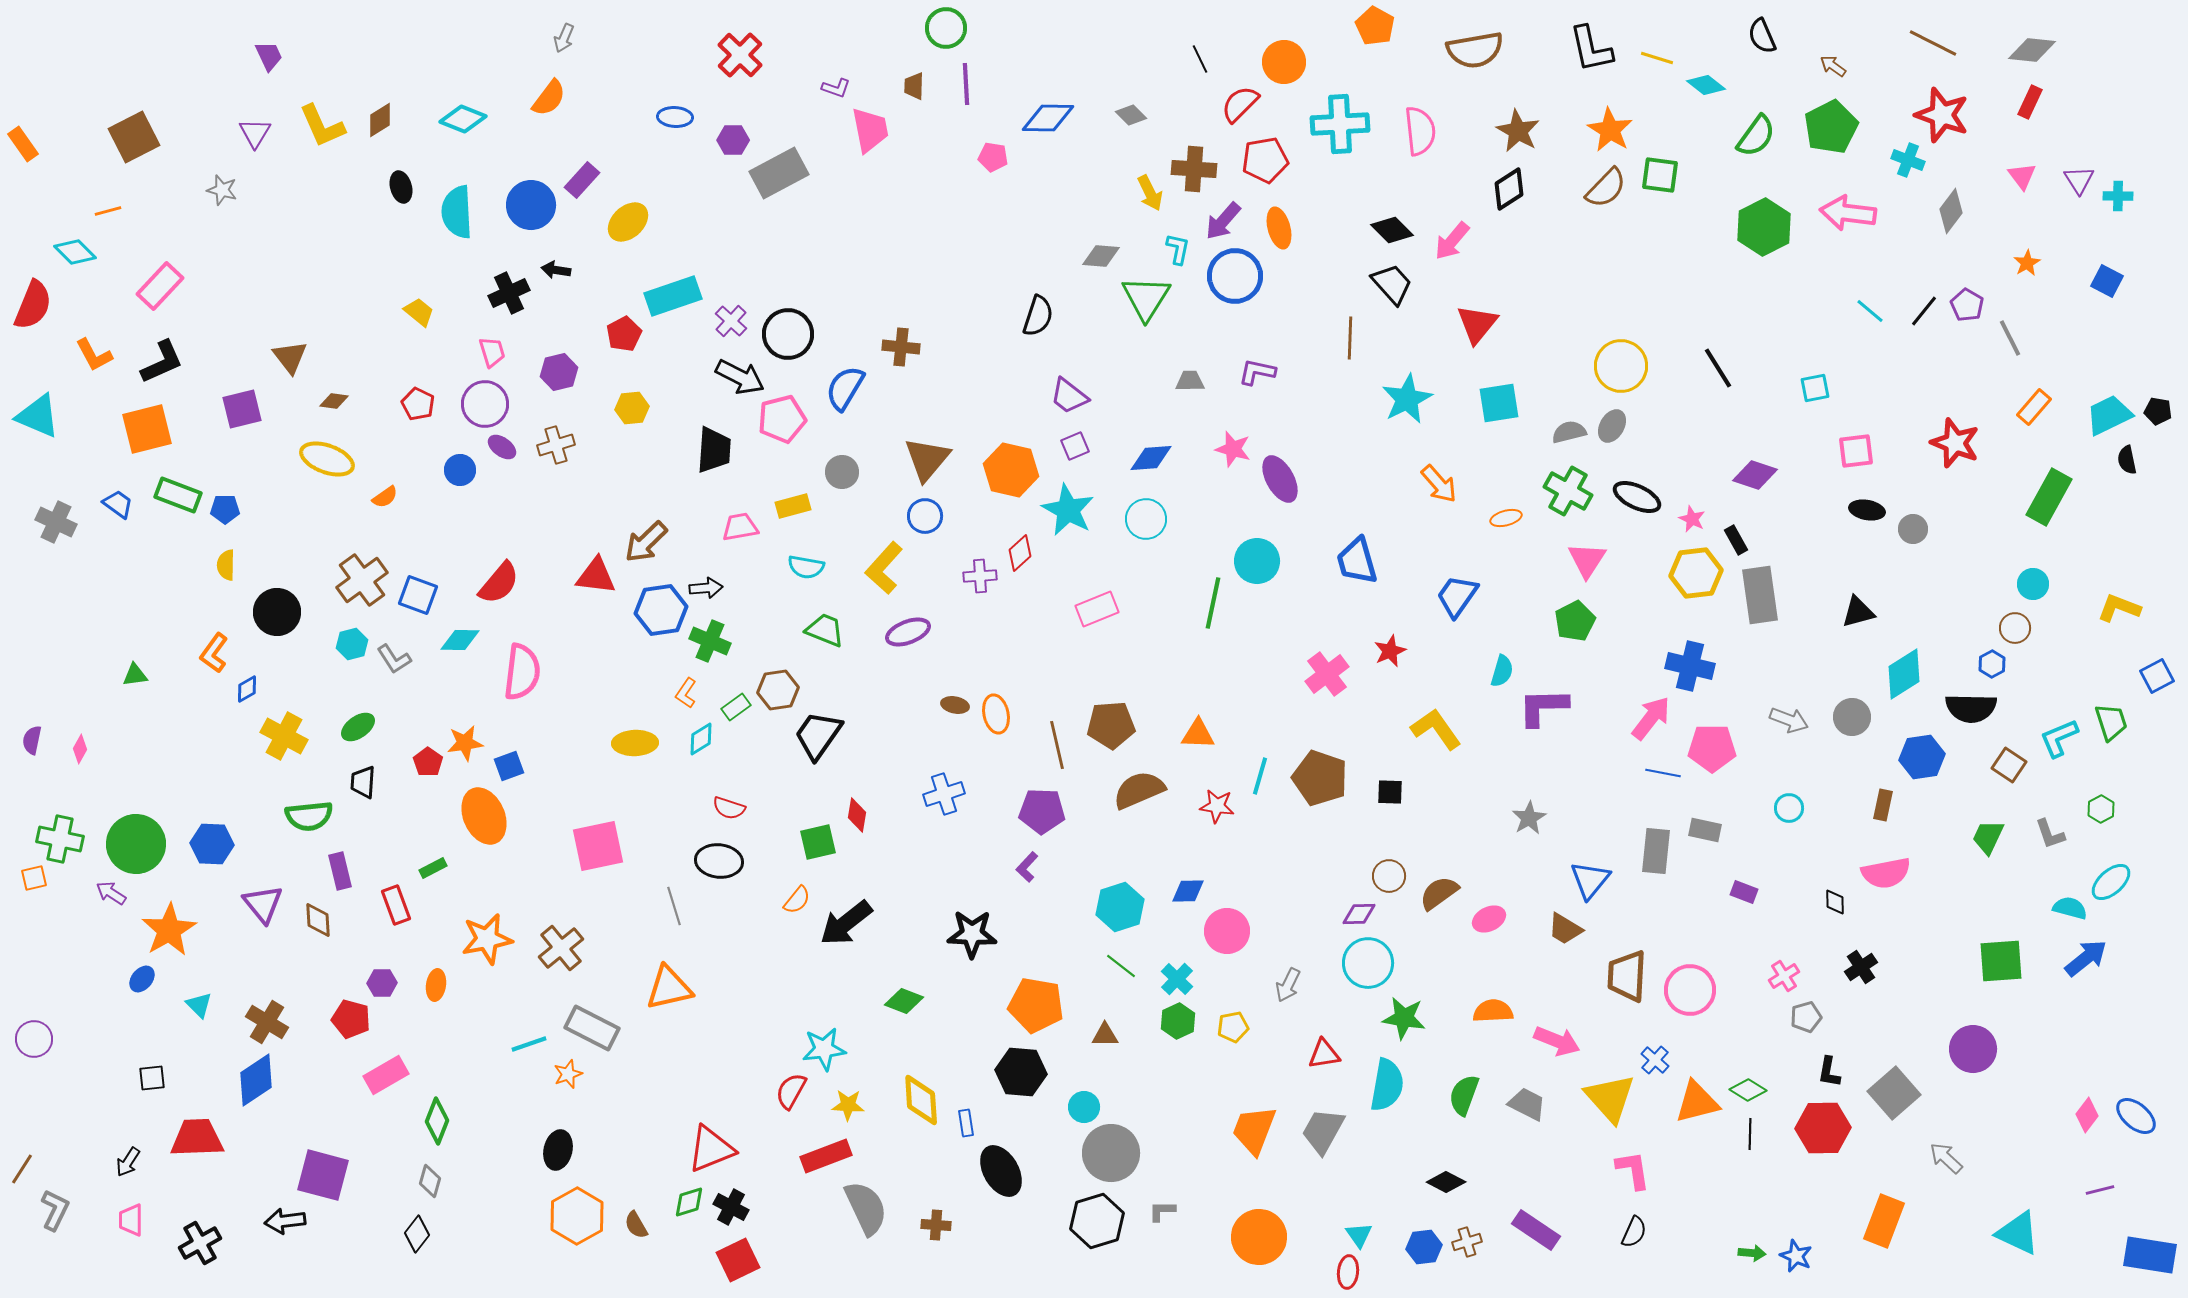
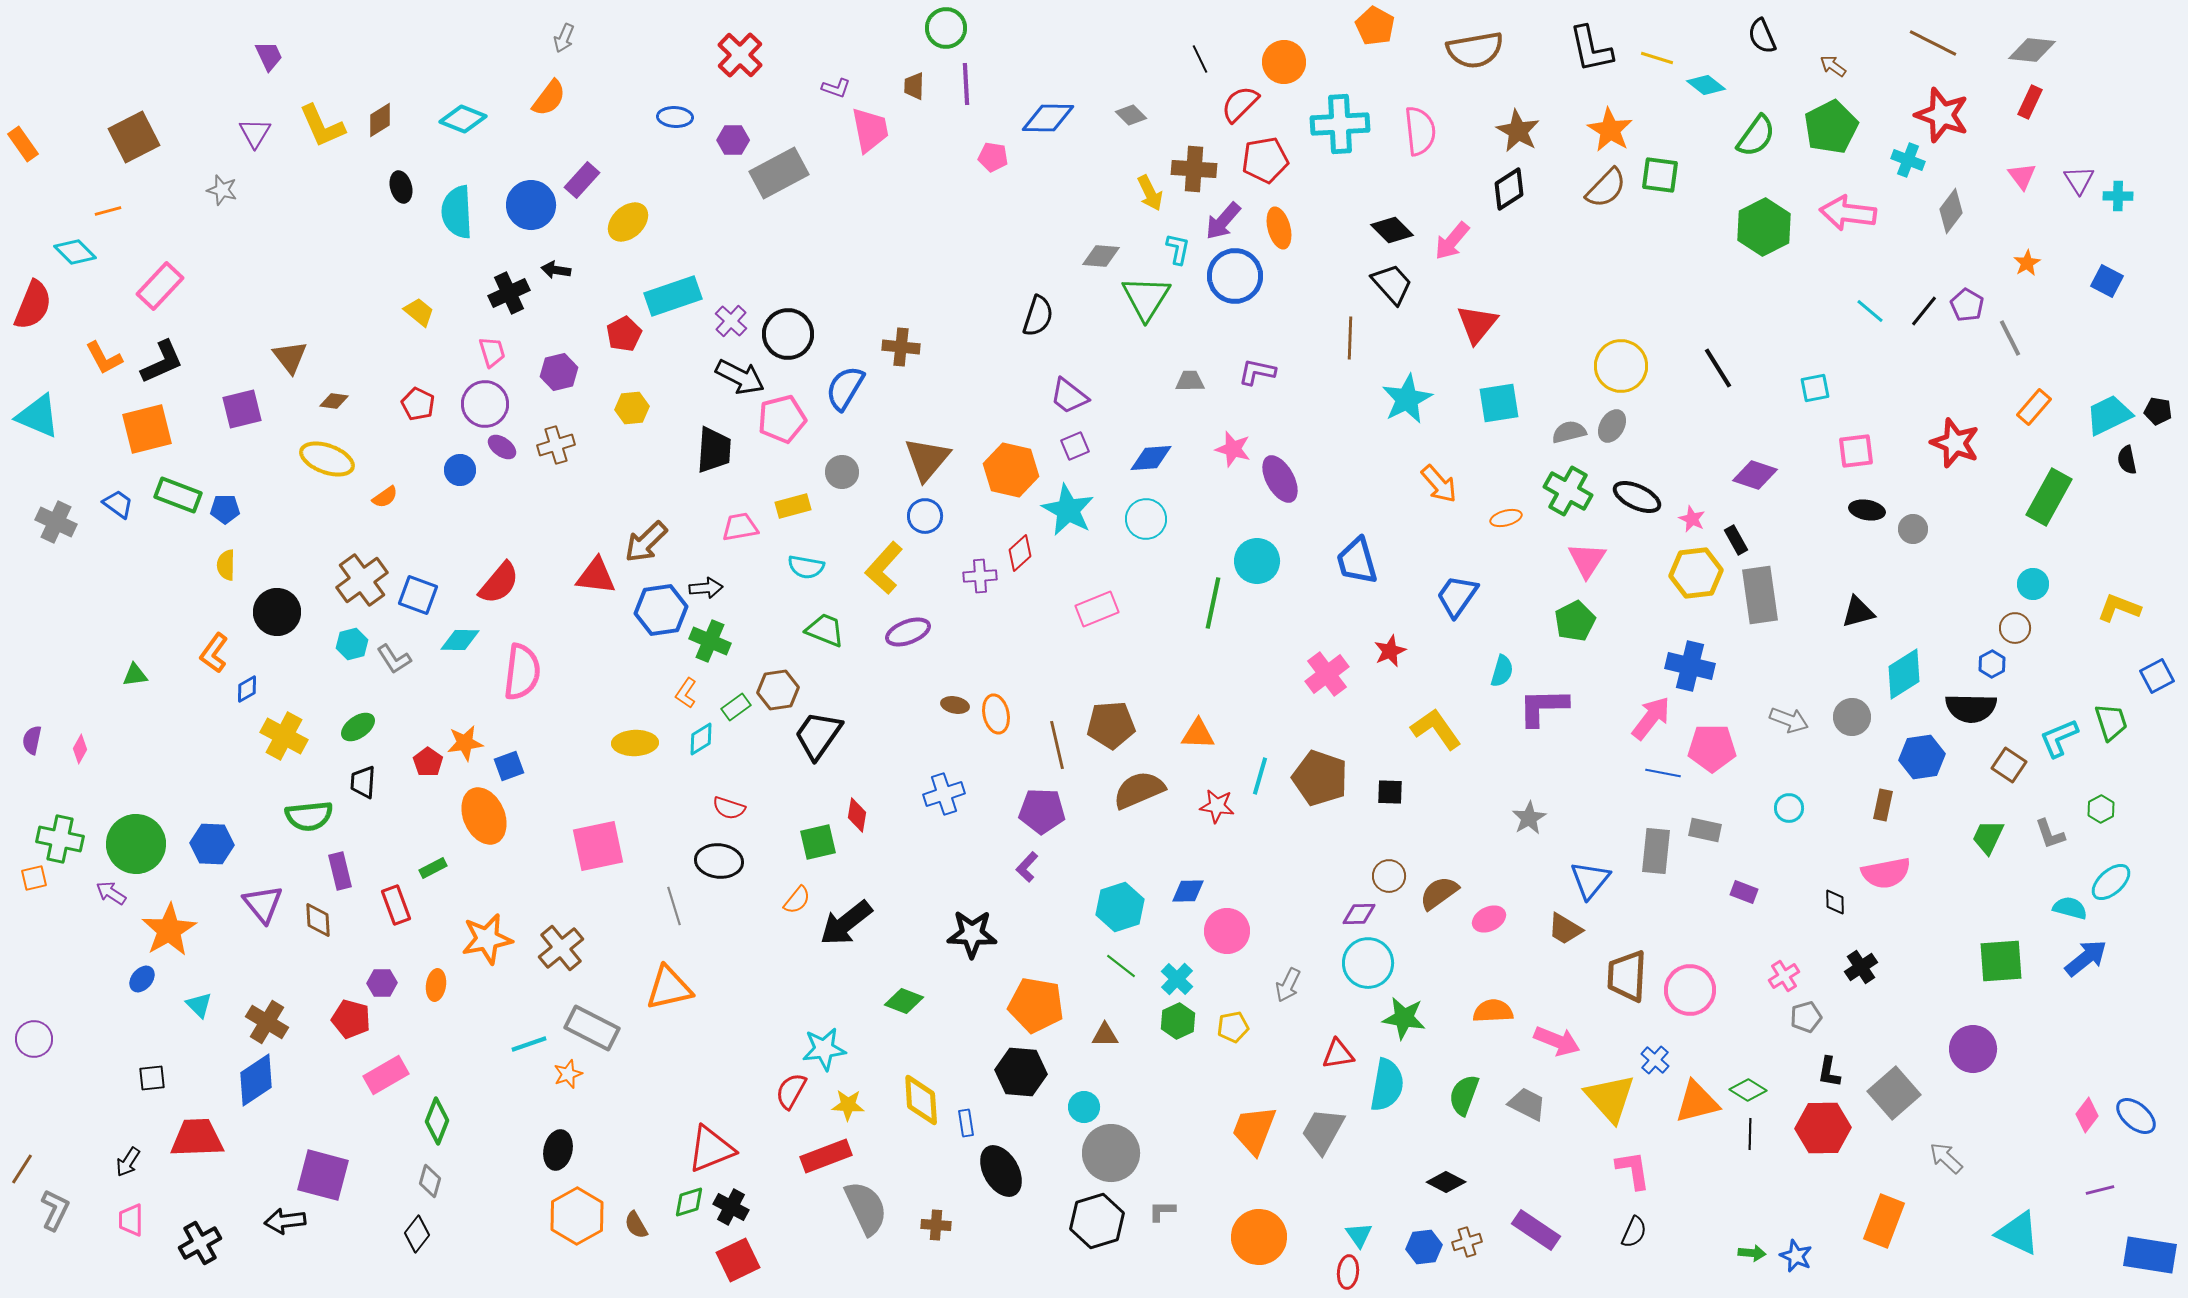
orange L-shape at (94, 355): moved 10 px right, 3 px down
red triangle at (1324, 1054): moved 14 px right
